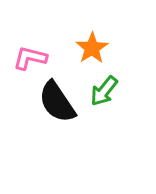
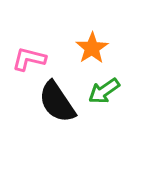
pink L-shape: moved 1 px left, 1 px down
green arrow: rotated 16 degrees clockwise
